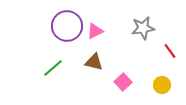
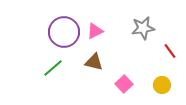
purple circle: moved 3 px left, 6 px down
pink square: moved 1 px right, 2 px down
